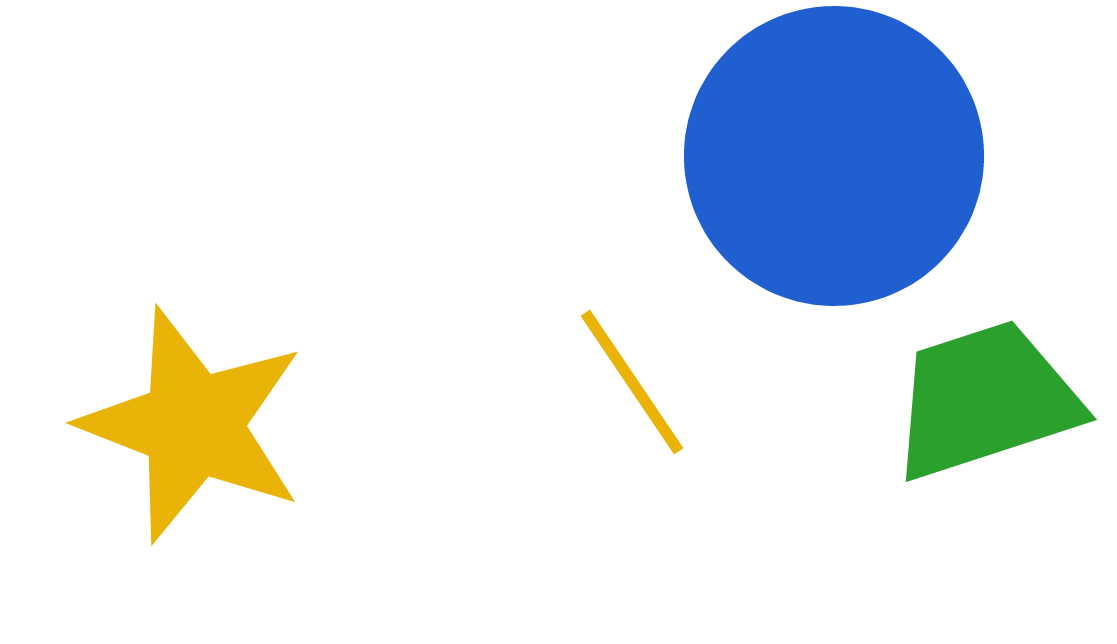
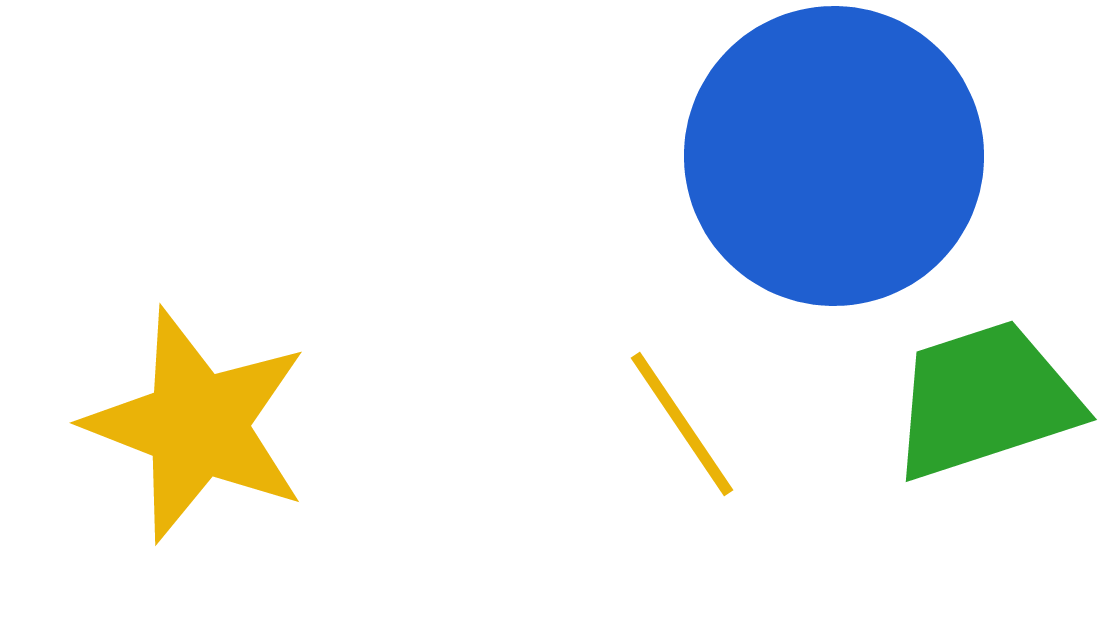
yellow line: moved 50 px right, 42 px down
yellow star: moved 4 px right
